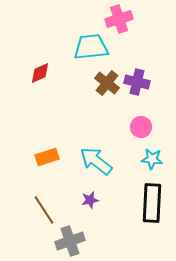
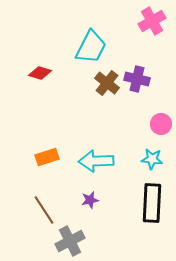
pink cross: moved 33 px right, 2 px down; rotated 12 degrees counterclockwise
cyan trapezoid: rotated 123 degrees clockwise
red diamond: rotated 40 degrees clockwise
purple cross: moved 3 px up
pink circle: moved 20 px right, 3 px up
cyan arrow: rotated 40 degrees counterclockwise
gray cross: rotated 8 degrees counterclockwise
